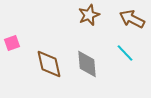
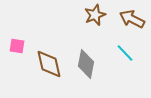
brown star: moved 6 px right
pink square: moved 5 px right, 3 px down; rotated 28 degrees clockwise
gray diamond: moved 1 px left; rotated 16 degrees clockwise
